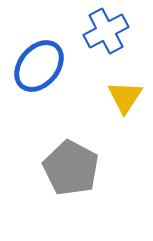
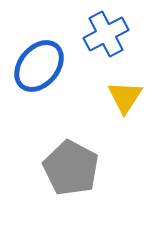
blue cross: moved 3 px down
